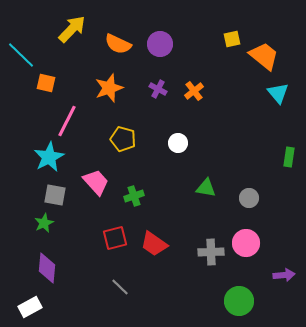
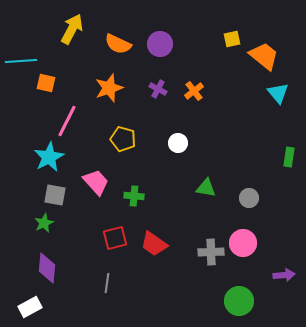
yellow arrow: rotated 16 degrees counterclockwise
cyan line: moved 6 px down; rotated 48 degrees counterclockwise
green cross: rotated 24 degrees clockwise
pink circle: moved 3 px left
gray line: moved 13 px left, 4 px up; rotated 54 degrees clockwise
